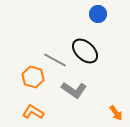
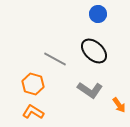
black ellipse: moved 9 px right
gray line: moved 1 px up
orange hexagon: moved 7 px down
gray L-shape: moved 16 px right
orange arrow: moved 3 px right, 8 px up
